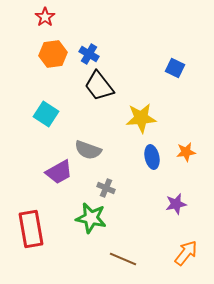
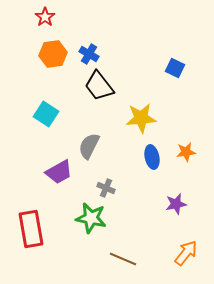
gray semicircle: moved 1 px right, 4 px up; rotated 96 degrees clockwise
